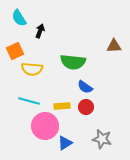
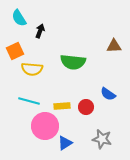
blue semicircle: moved 23 px right, 7 px down
